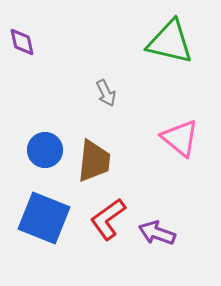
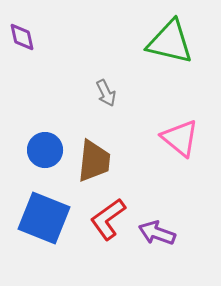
purple diamond: moved 5 px up
